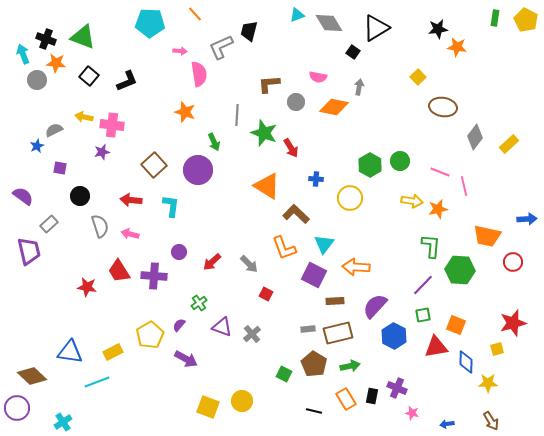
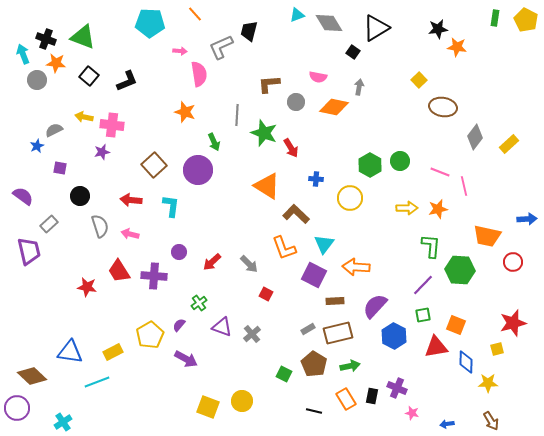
yellow square at (418, 77): moved 1 px right, 3 px down
yellow arrow at (412, 201): moved 5 px left, 7 px down; rotated 10 degrees counterclockwise
gray rectangle at (308, 329): rotated 24 degrees counterclockwise
